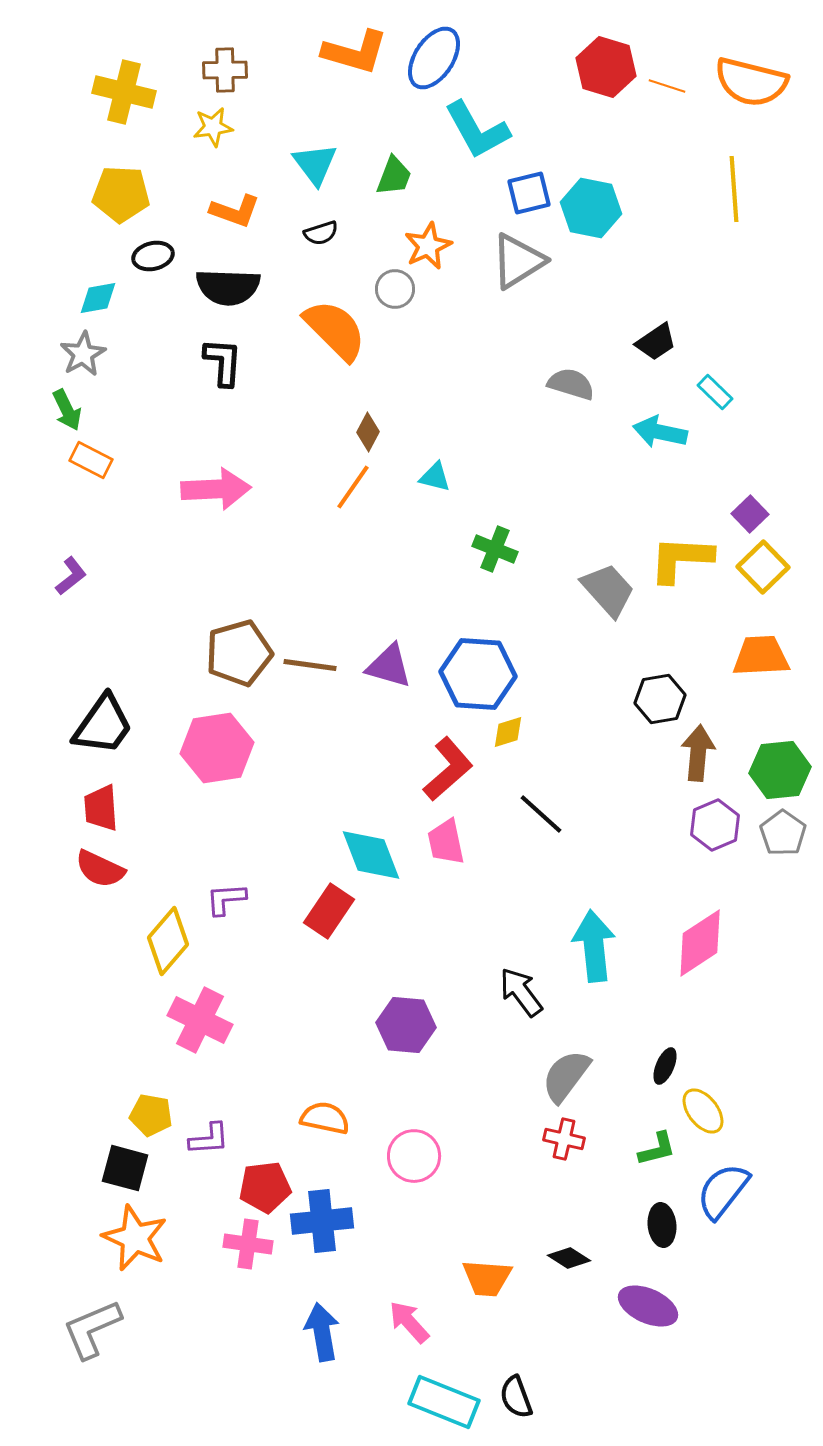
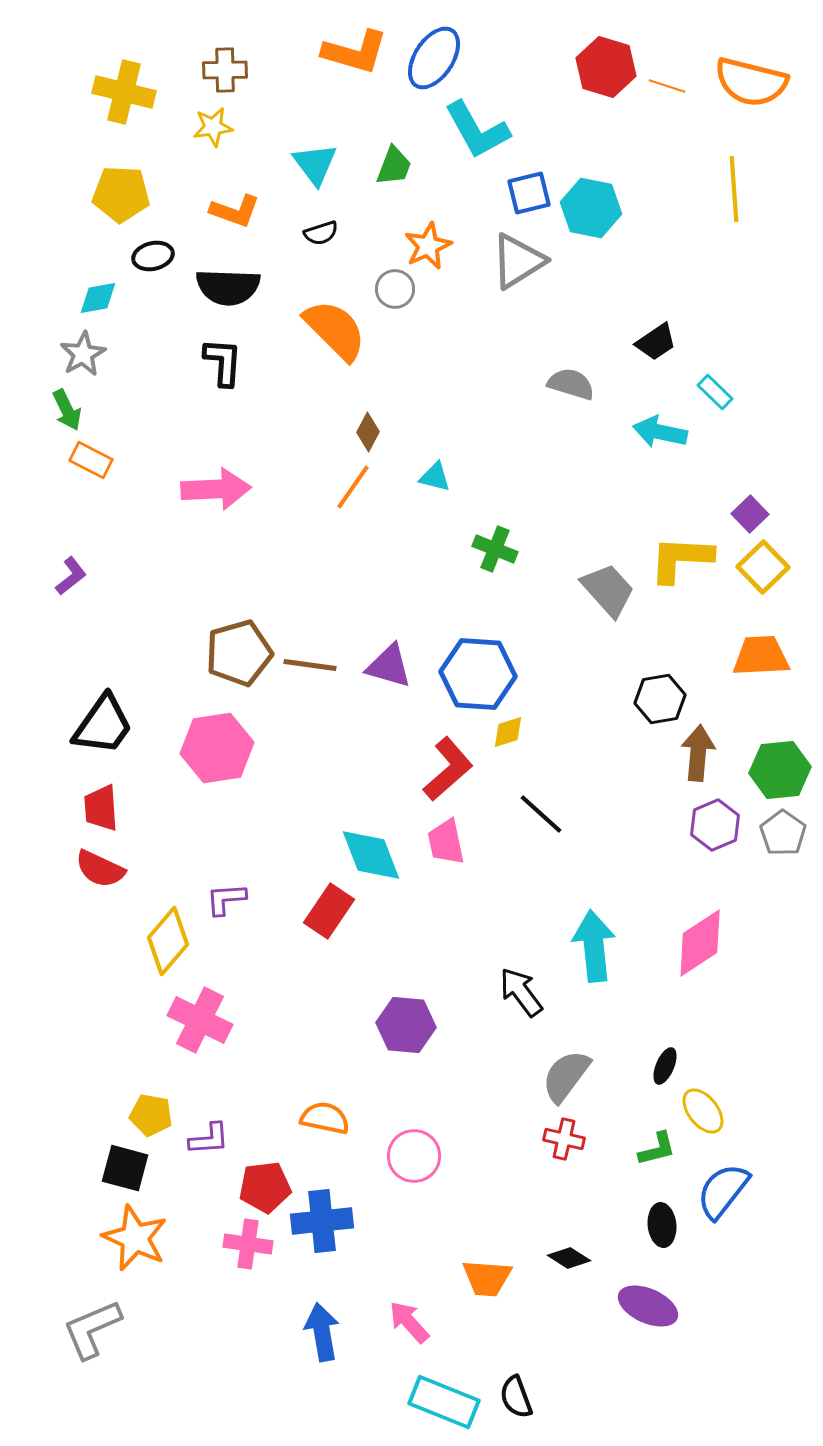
green trapezoid at (394, 176): moved 10 px up
